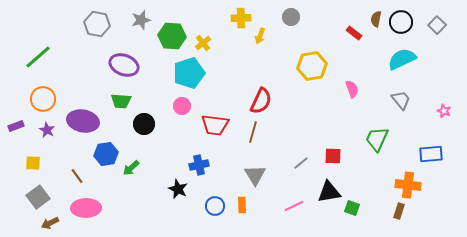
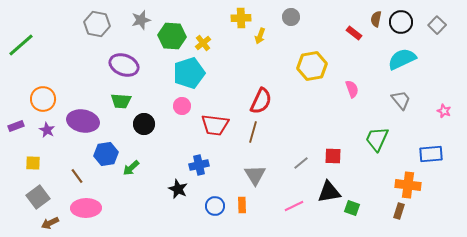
green line at (38, 57): moved 17 px left, 12 px up
